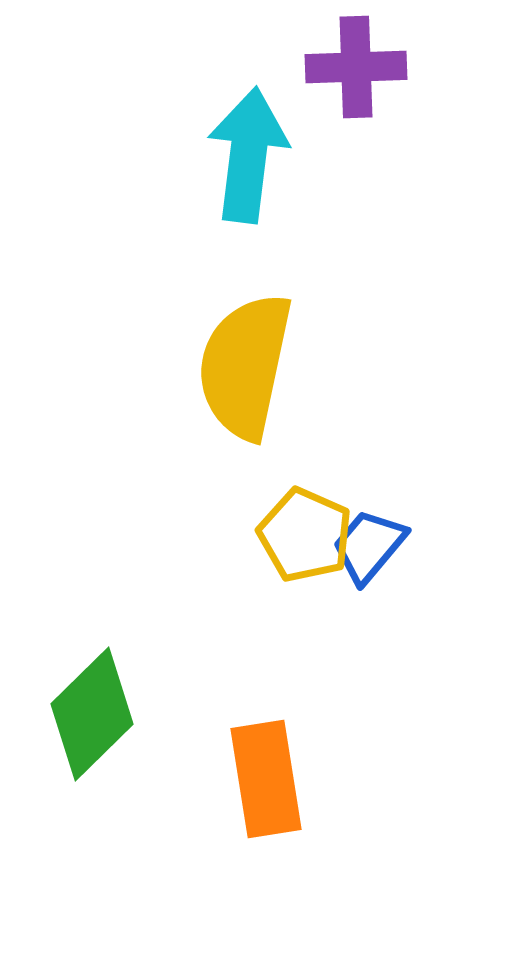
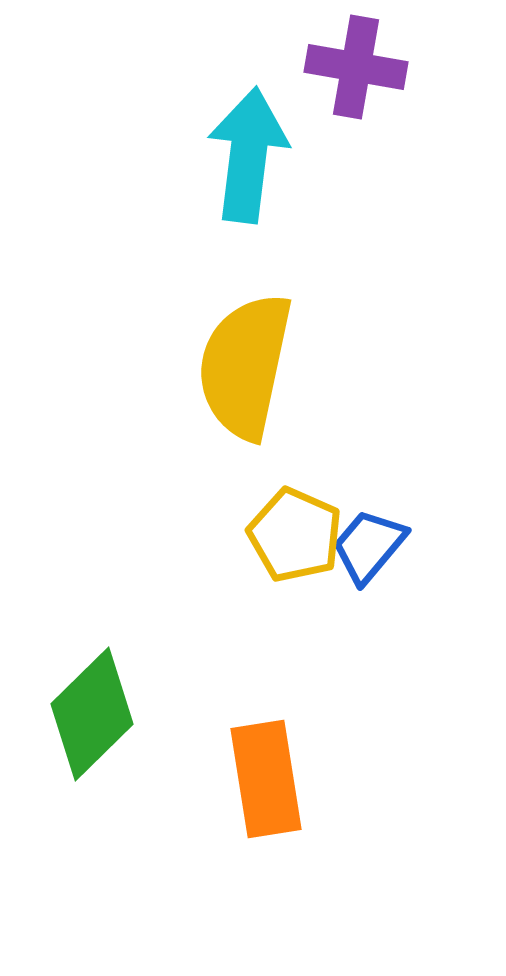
purple cross: rotated 12 degrees clockwise
yellow pentagon: moved 10 px left
